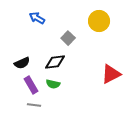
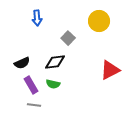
blue arrow: rotated 126 degrees counterclockwise
red triangle: moved 1 px left, 4 px up
